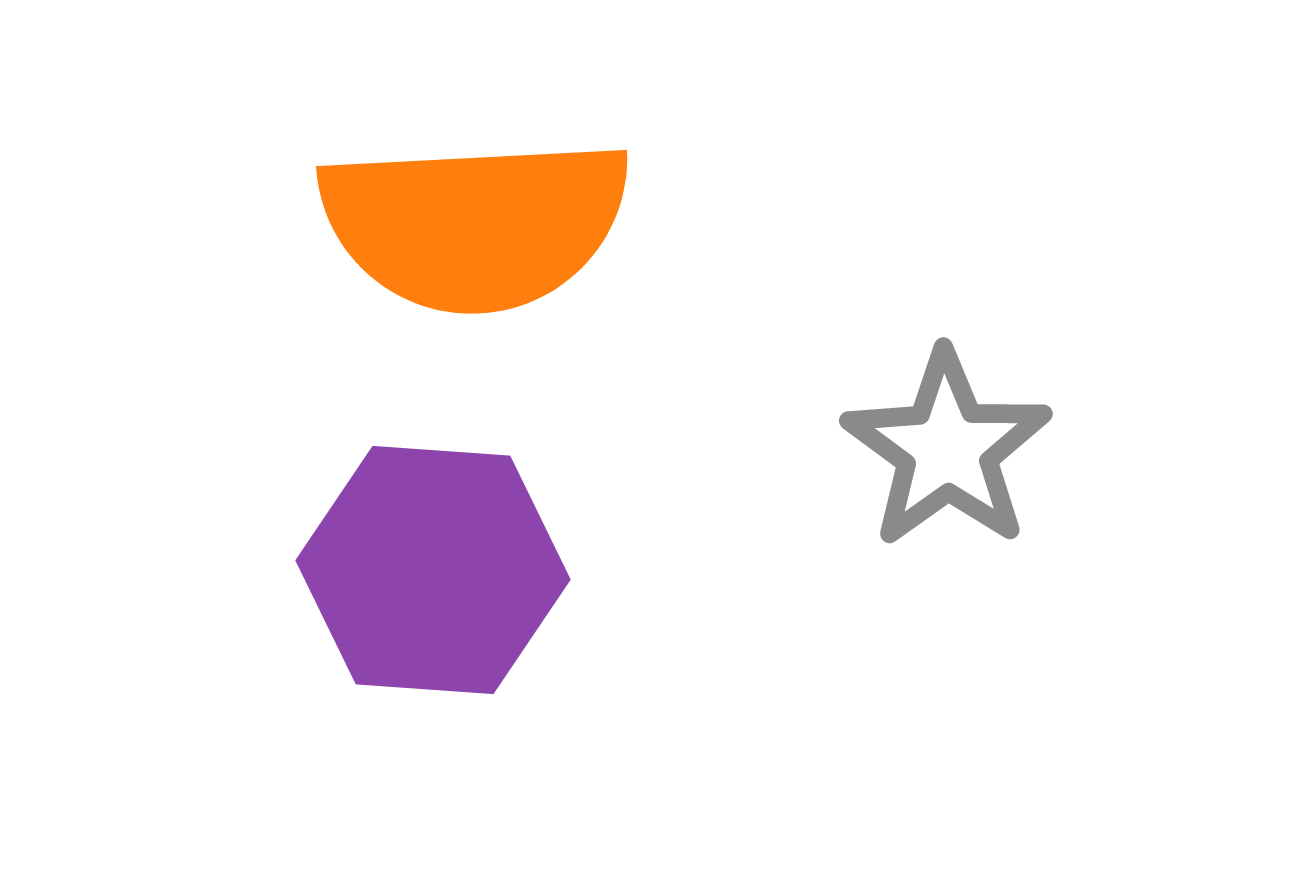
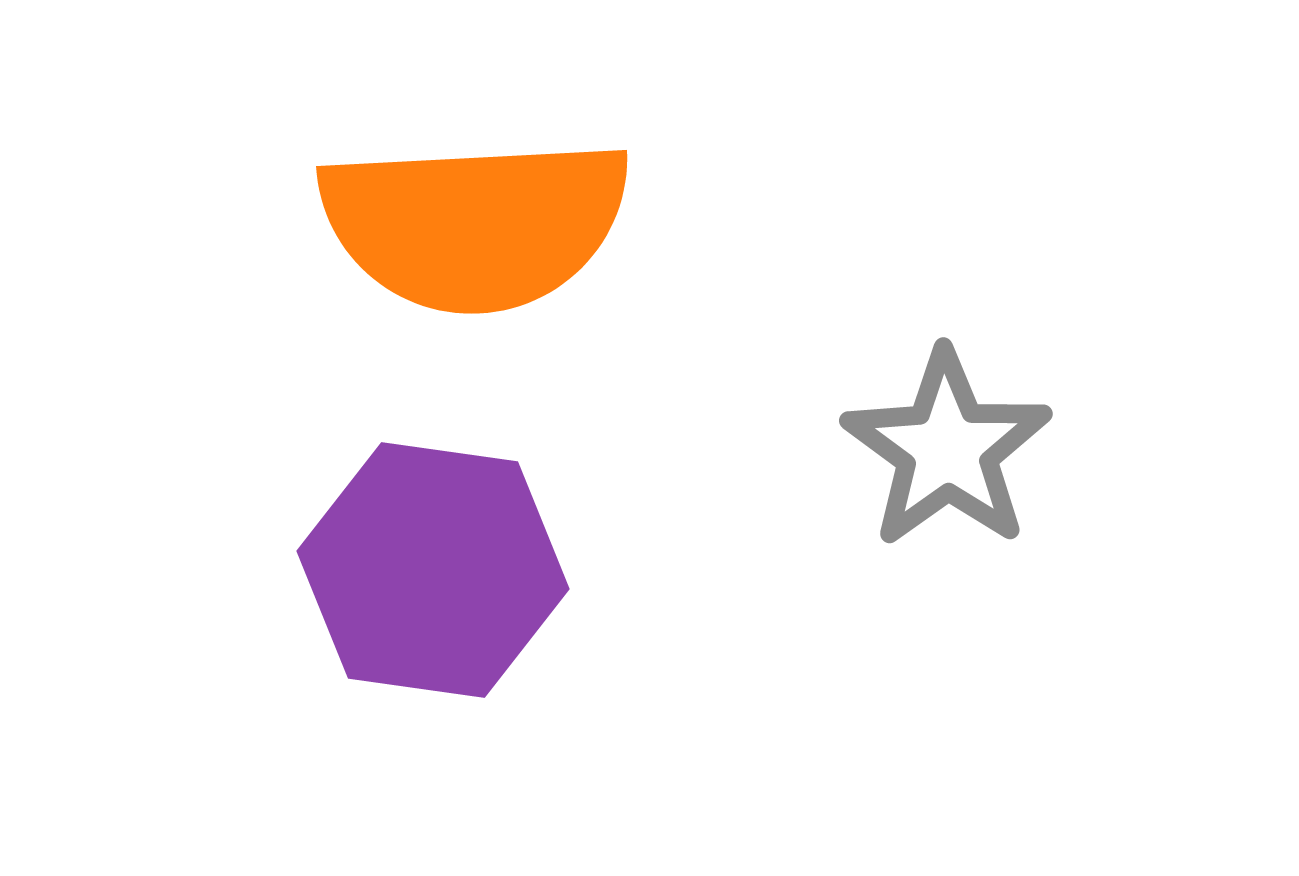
purple hexagon: rotated 4 degrees clockwise
